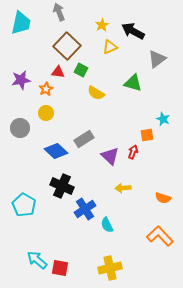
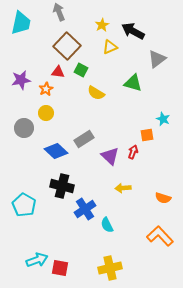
gray circle: moved 4 px right
black cross: rotated 10 degrees counterclockwise
cyan arrow: rotated 120 degrees clockwise
